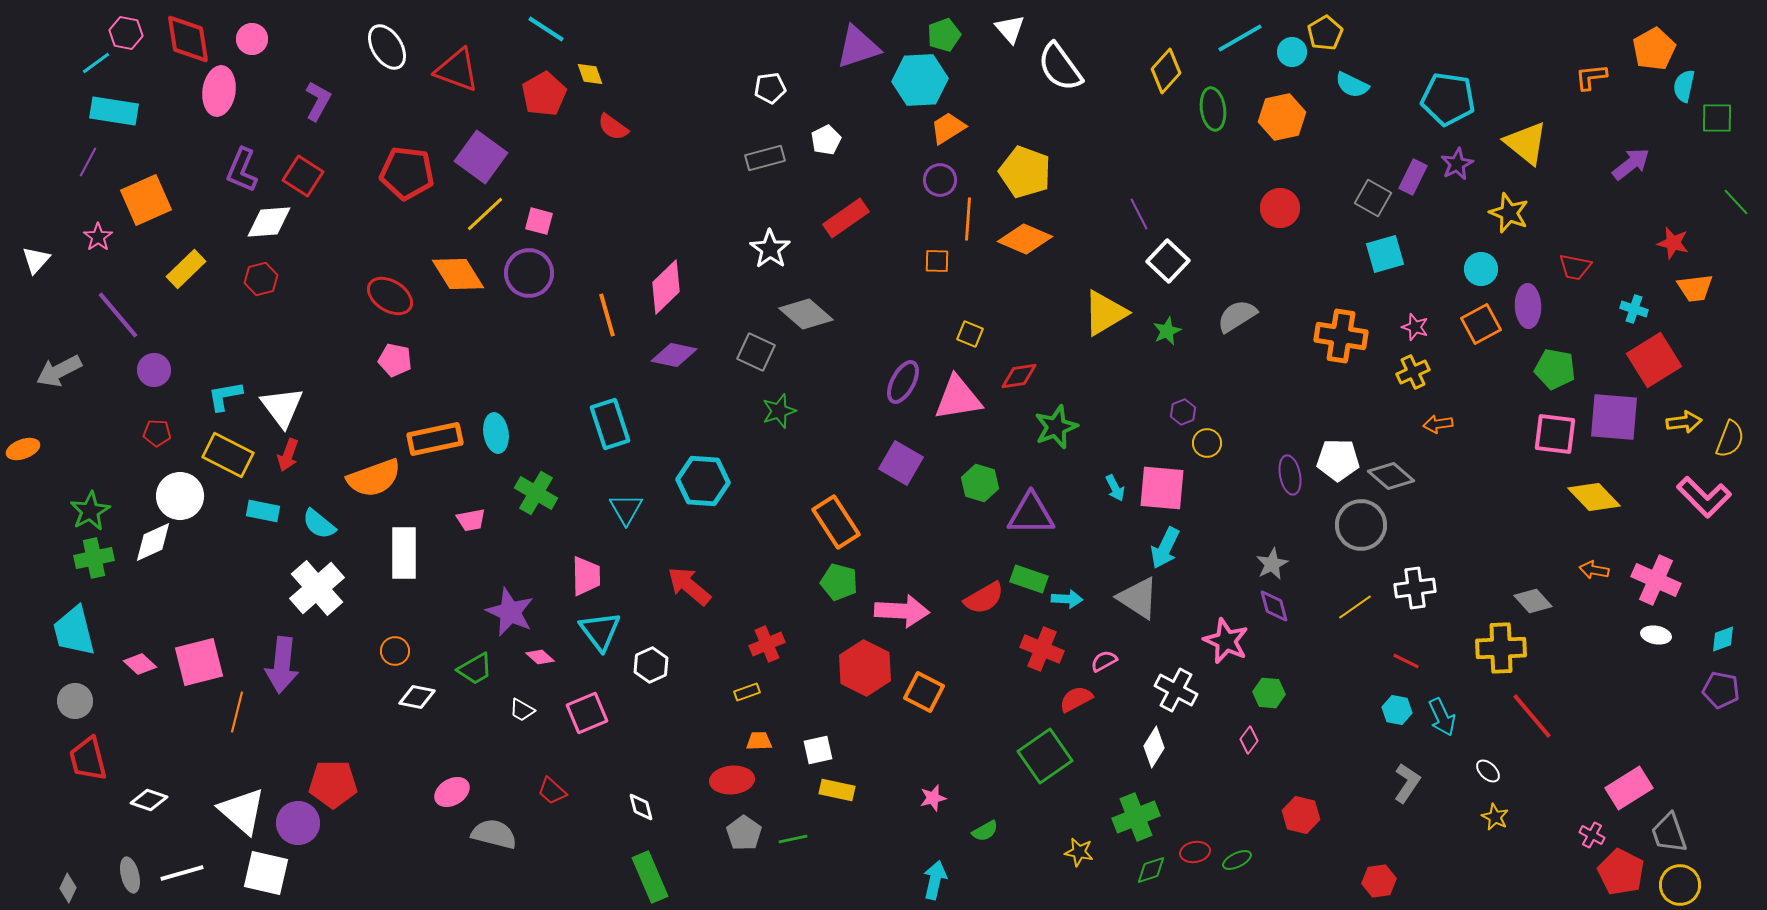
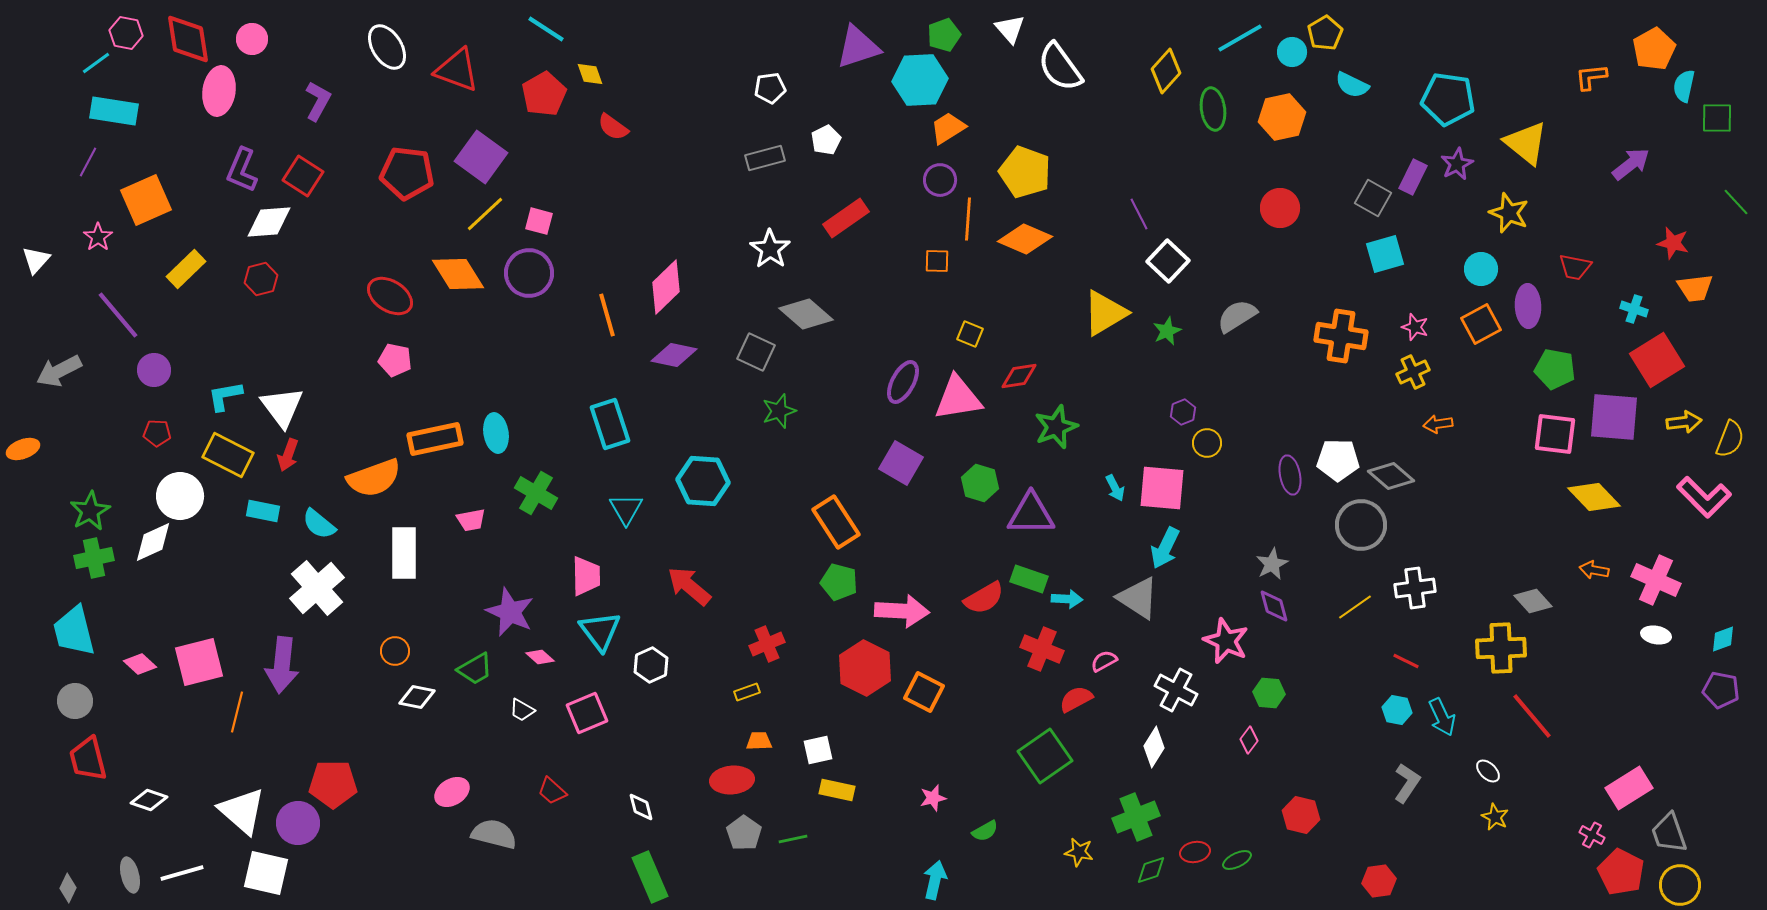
red square at (1654, 360): moved 3 px right
